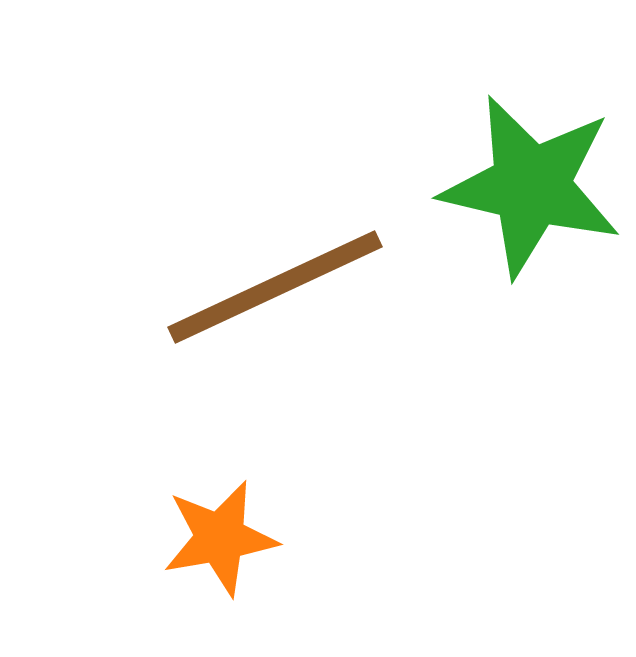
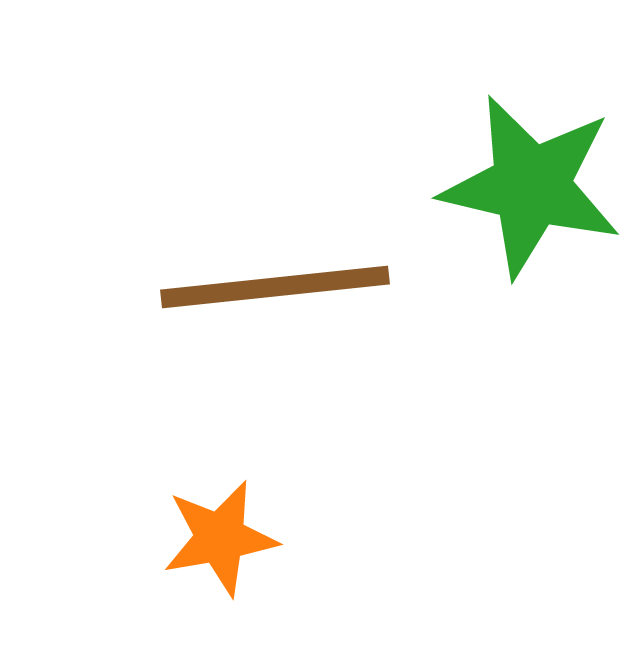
brown line: rotated 19 degrees clockwise
